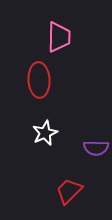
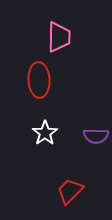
white star: rotated 10 degrees counterclockwise
purple semicircle: moved 12 px up
red trapezoid: moved 1 px right
